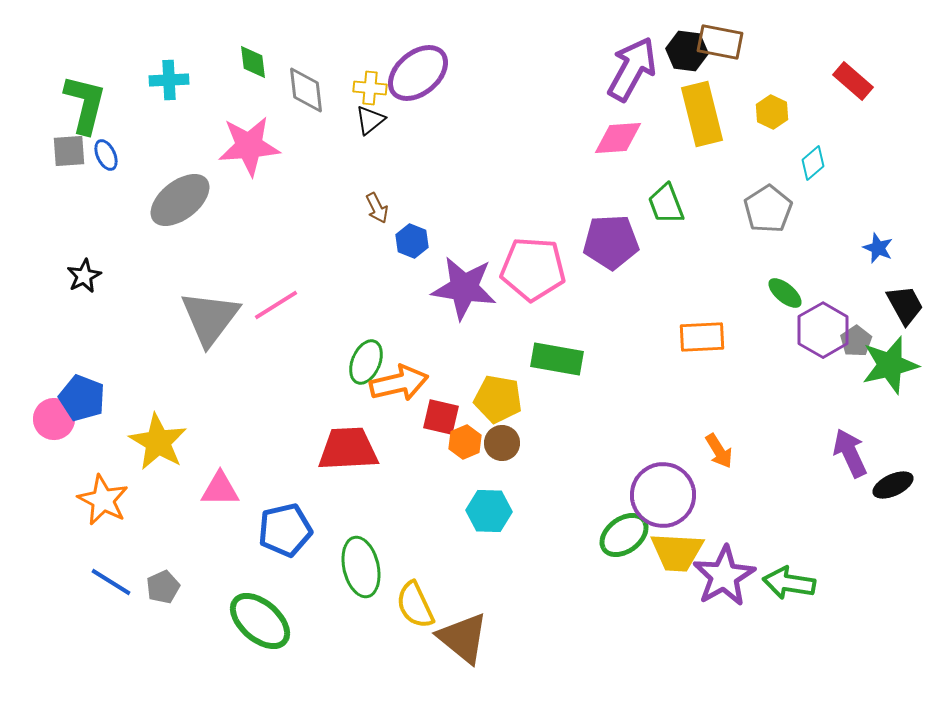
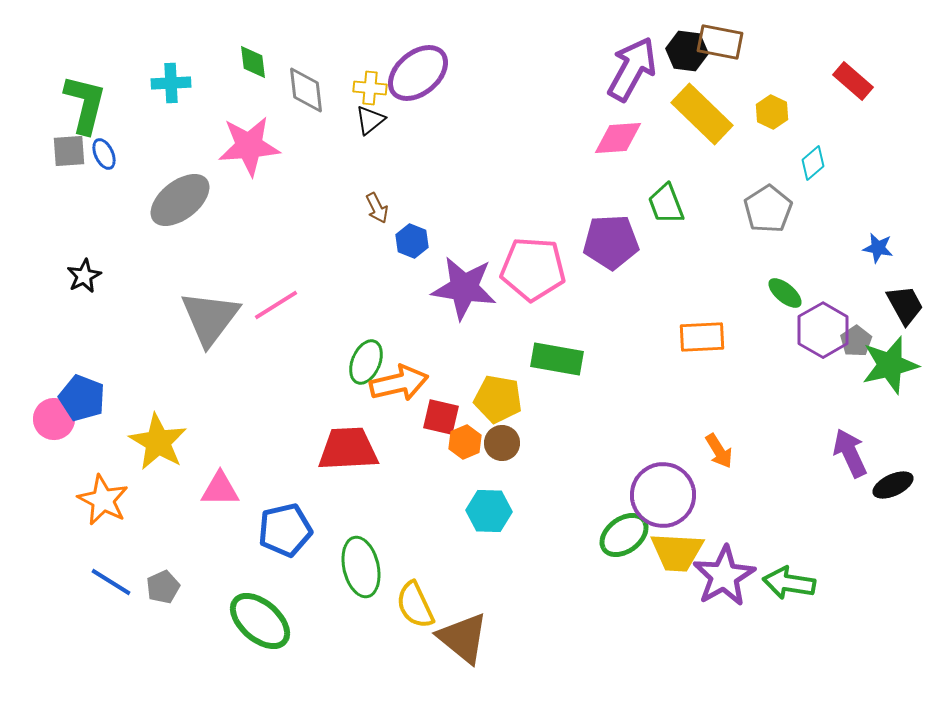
cyan cross at (169, 80): moved 2 px right, 3 px down
yellow rectangle at (702, 114): rotated 32 degrees counterclockwise
blue ellipse at (106, 155): moved 2 px left, 1 px up
blue star at (878, 248): rotated 12 degrees counterclockwise
